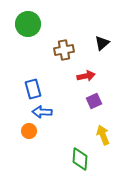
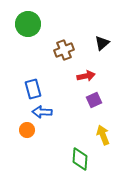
brown cross: rotated 12 degrees counterclockwise
purple square: moved 1 px up
orange circle: moved 2 px left, 1 px up
